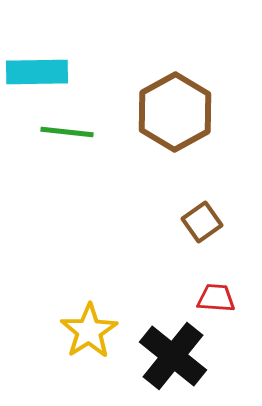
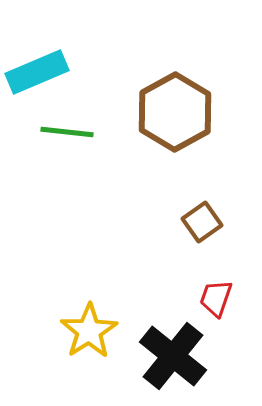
cyan rectangle: rotated 22 degrees counterclockwise
red trapezoid: rotated 75 degrees counterclockwise
